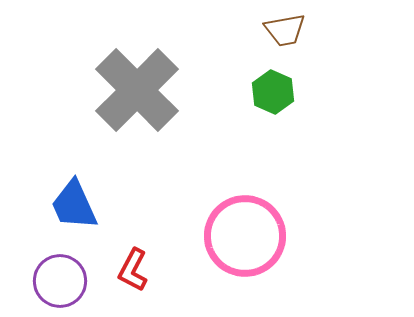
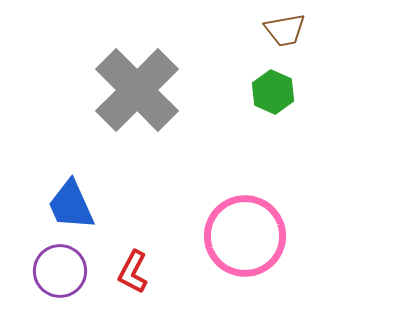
blue trapezoid: moved 3 px left
red L-shape: moved 2 px down
purple circle: moved 10 px up
